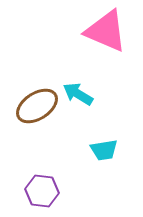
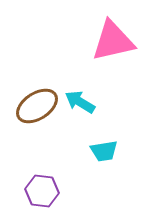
pink triangle: moved 7 px right, 10 px down; rotated 36 degrees counterclockwise
cyan arrow: moved 2 px right, 8 px down
cyan trapezoid: moved 1 px down
